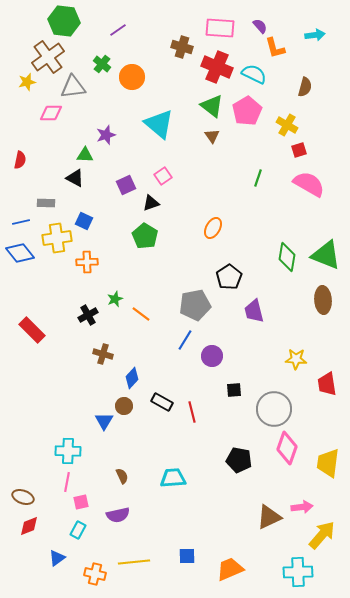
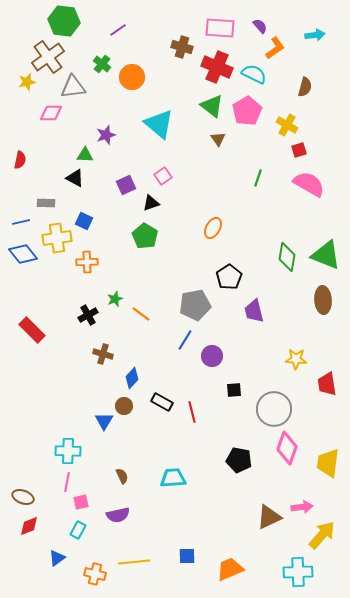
orange L-shape at (275, 48): rotated 110 degrees counterclockwise
brown triangle at (212, 136): moved 6 px right, 3 px down
blue diamond at (20, 253): moved 3 px right, 1 px down
